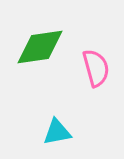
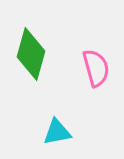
green diamond: moved 9 px left, 7 px down; rotated 66 degrees counterclockwise
